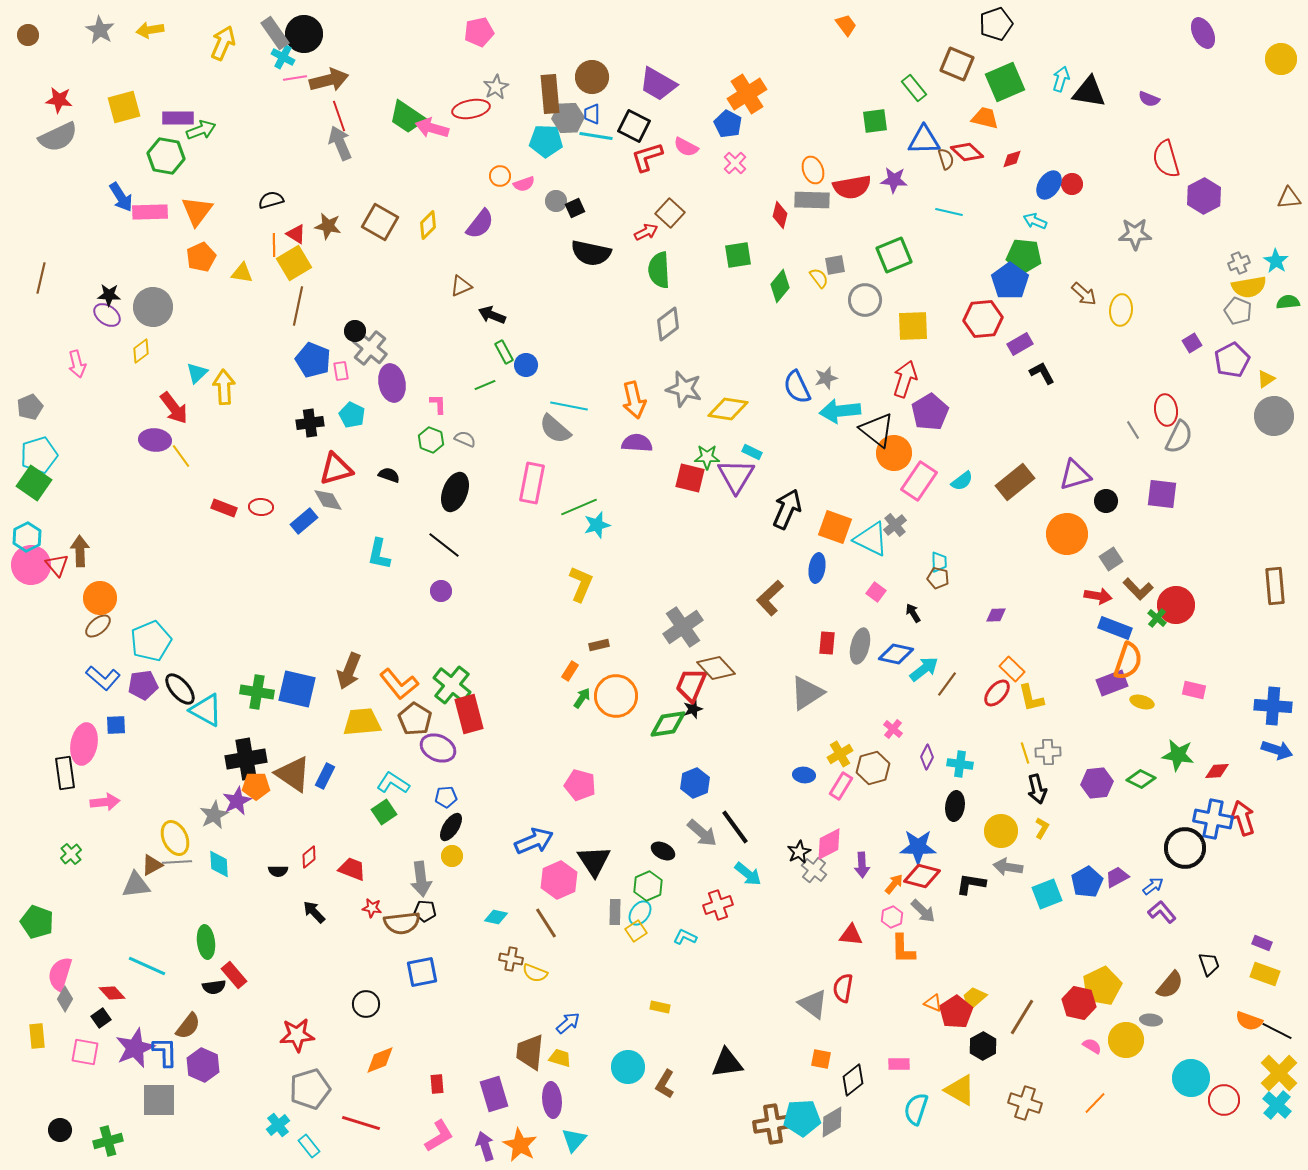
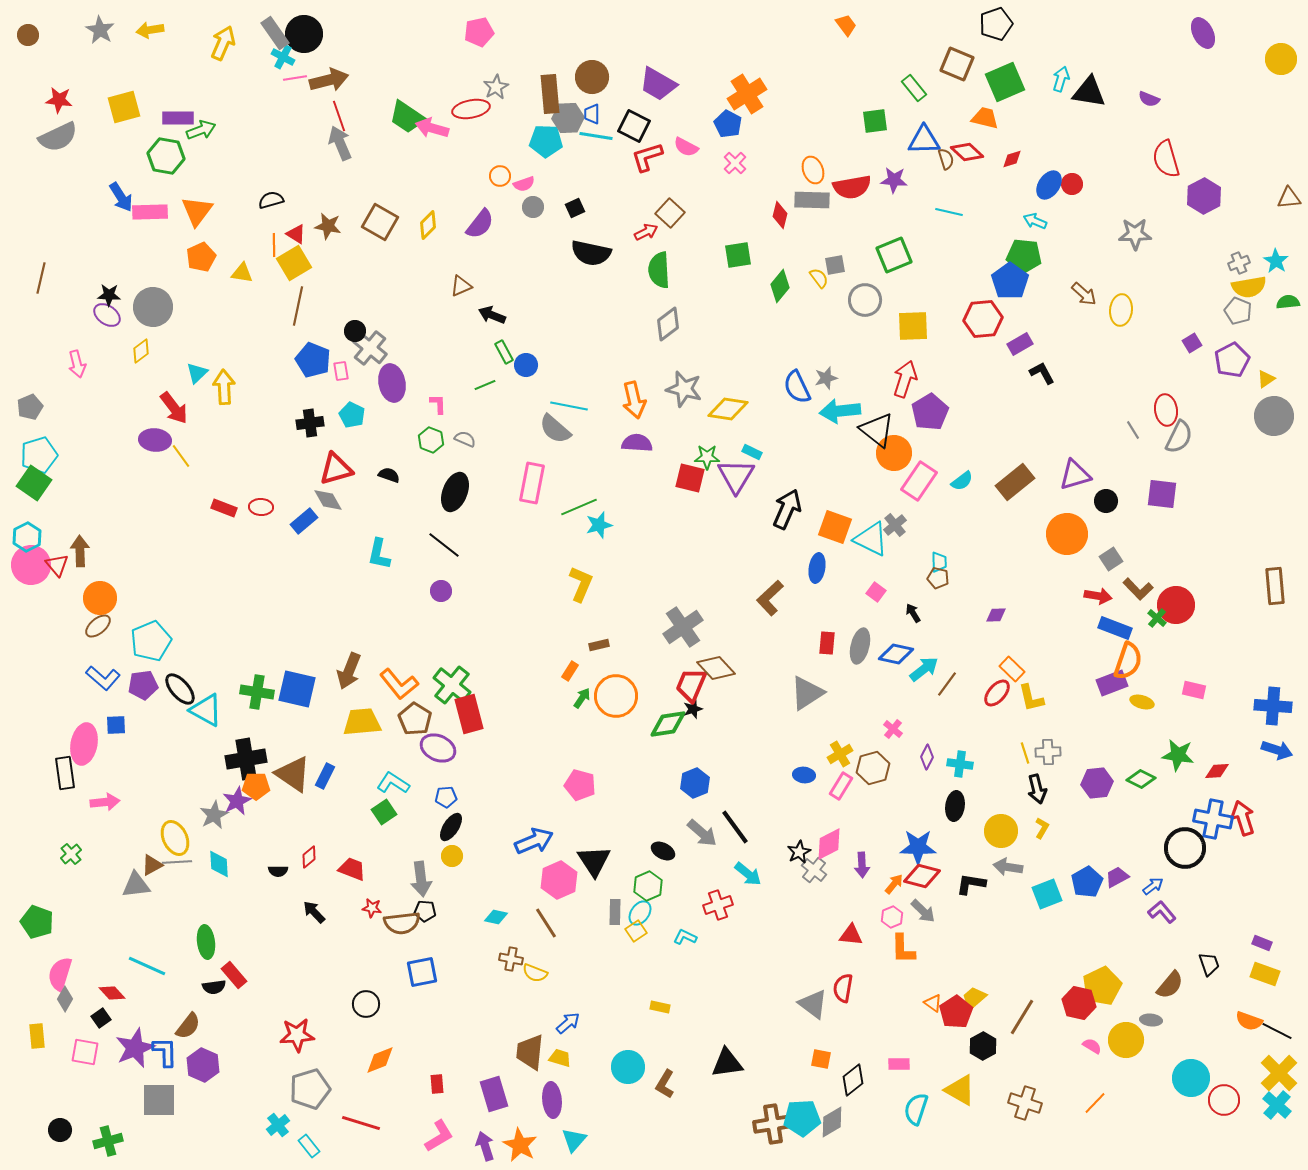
gray circle at (556, 201): moved 23 px left, 6 px down
cyan star at (597, 525): moved 2 px right
orange triangle at (933, 1003): rotated 12 degrees clockwise
